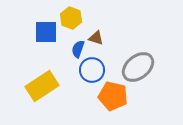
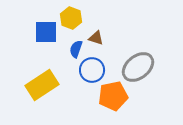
blue semicircle: moved 2 px left
yellow rectangle: moved 1 px up
orange pentagon: rotated 24 degrees counterclockwise
